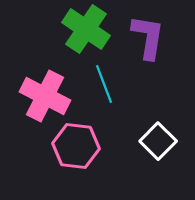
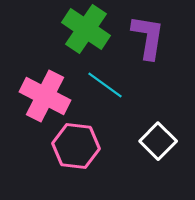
cyan line: moved 1 px right, 1 px down; rotated 33 degrees counterclockwise
